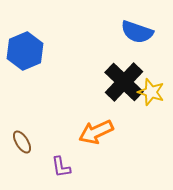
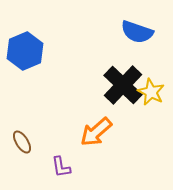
black cross: moved 1 px left, 3 px down
yellow star: rotated 8 degrees clockwise
orange arrow: rotated 16 degrees counterclockwise
